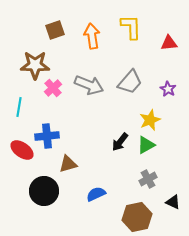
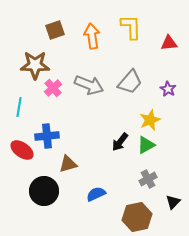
black triangle: rotated 49 degrees clockwise
